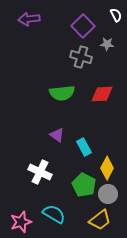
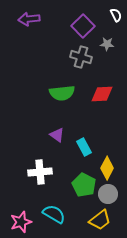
white cross: rotated 30 degrees counterclockwise
